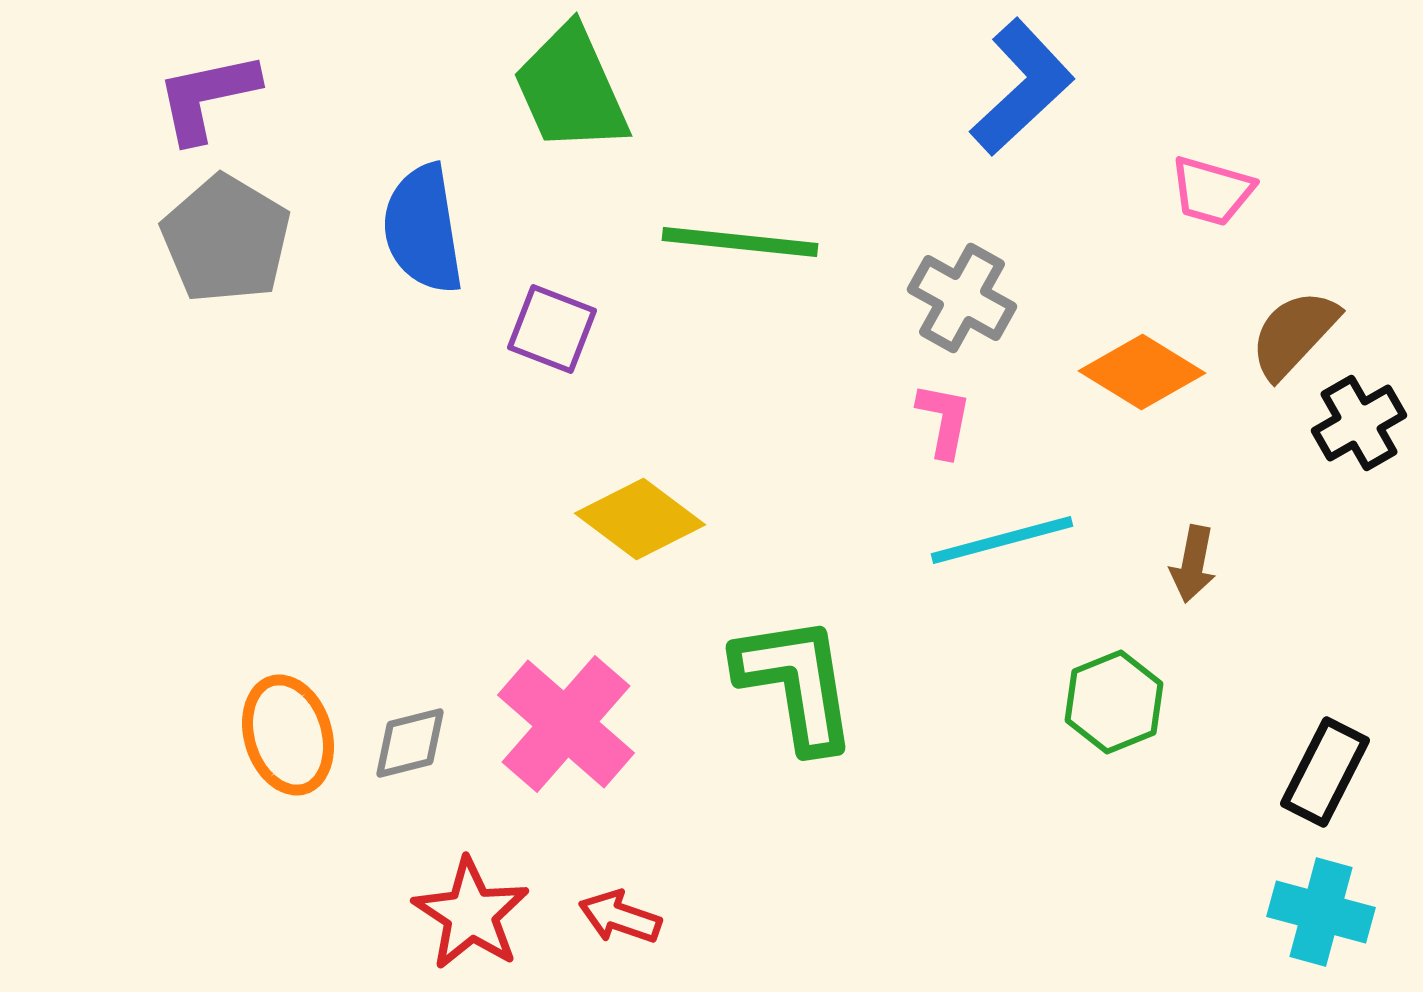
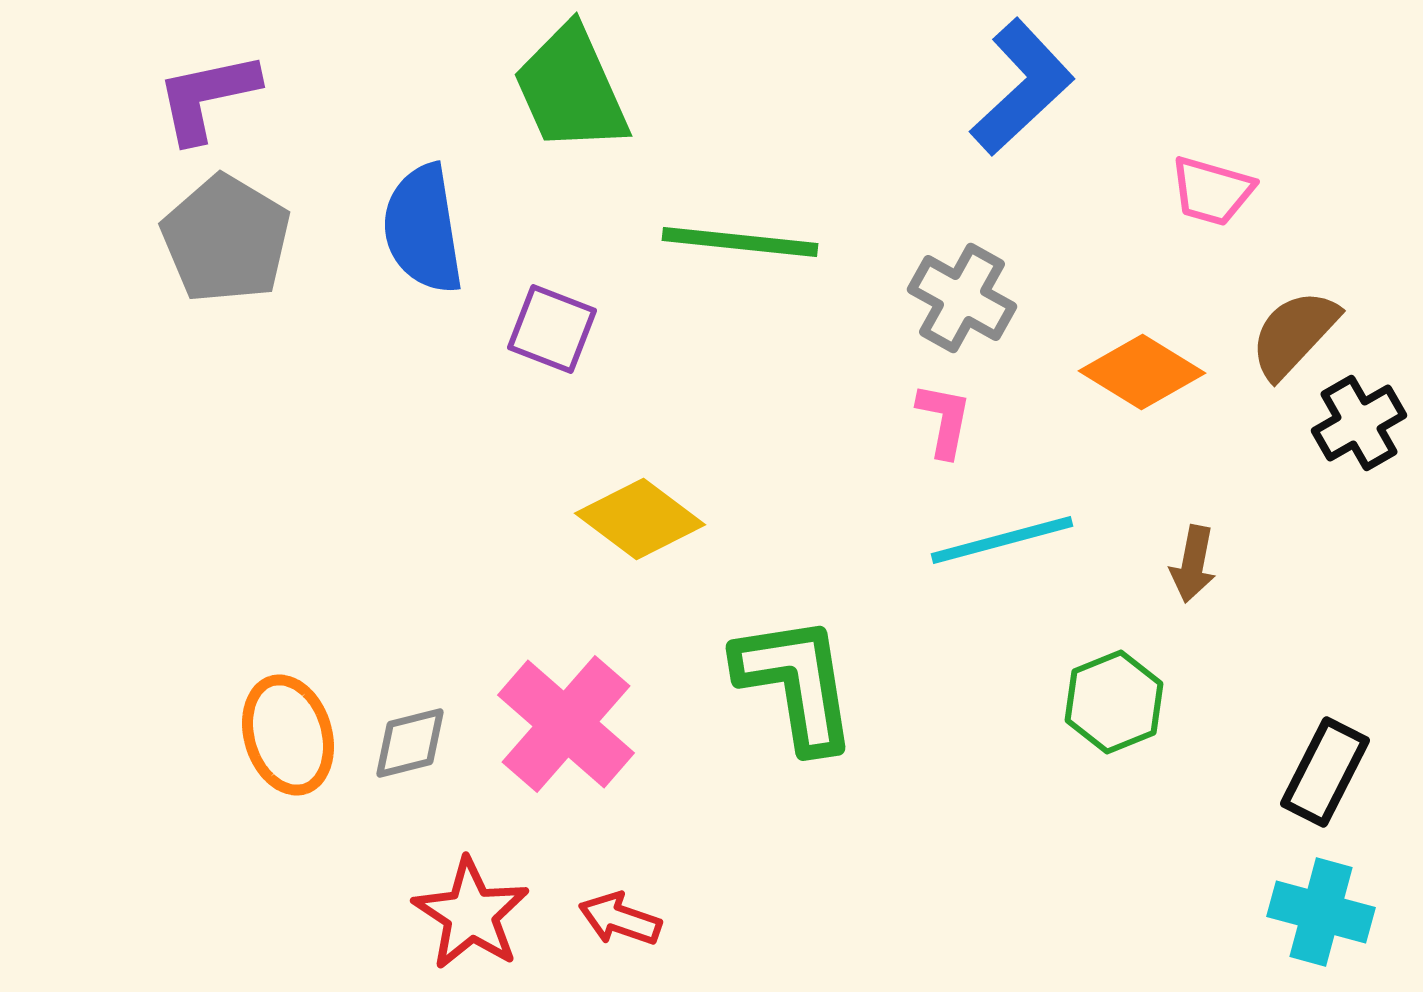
red arrow: moved 2 px down
